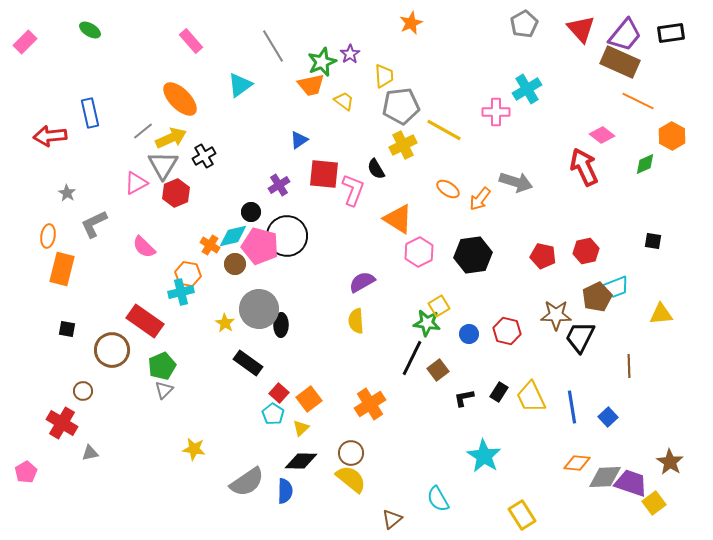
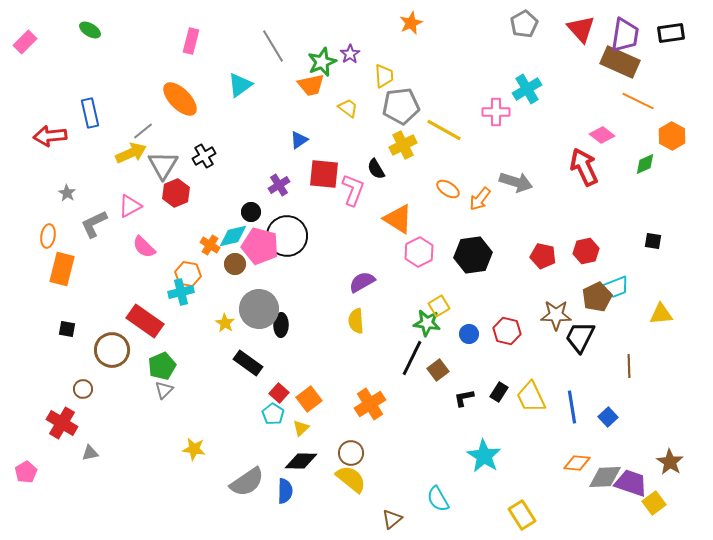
purple trapezoid at (625, 35): rotated 30 degrees counterclockwise
pink rectangle at (191, 41): rotated 55 degrees clockwise
yellow trapezoid at (344, 101): moved 4 px right, 7 px down
yellow arrow at (171, 138): moved 40 px left, 15 px down
pink triangle at (136, 183): moved 6 px left, 23 px down
brown circle at (83, 391): moved 2 px up
